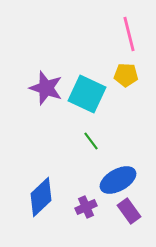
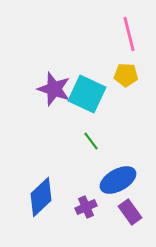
purple star: moved 8 px right, 1 px down
purple rectangle: moved 1 px right, 1 px down
